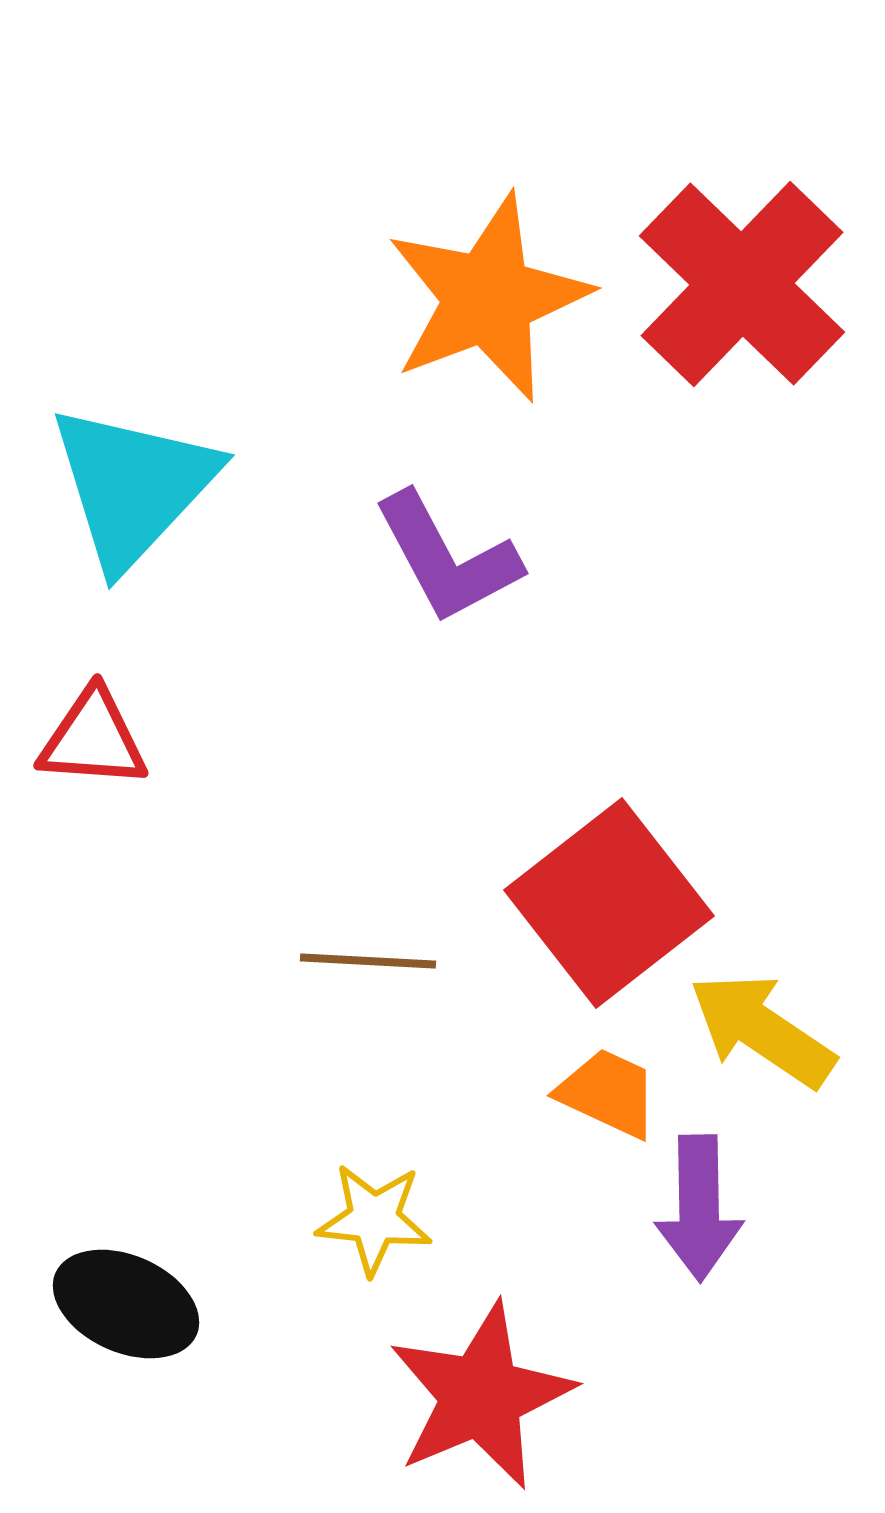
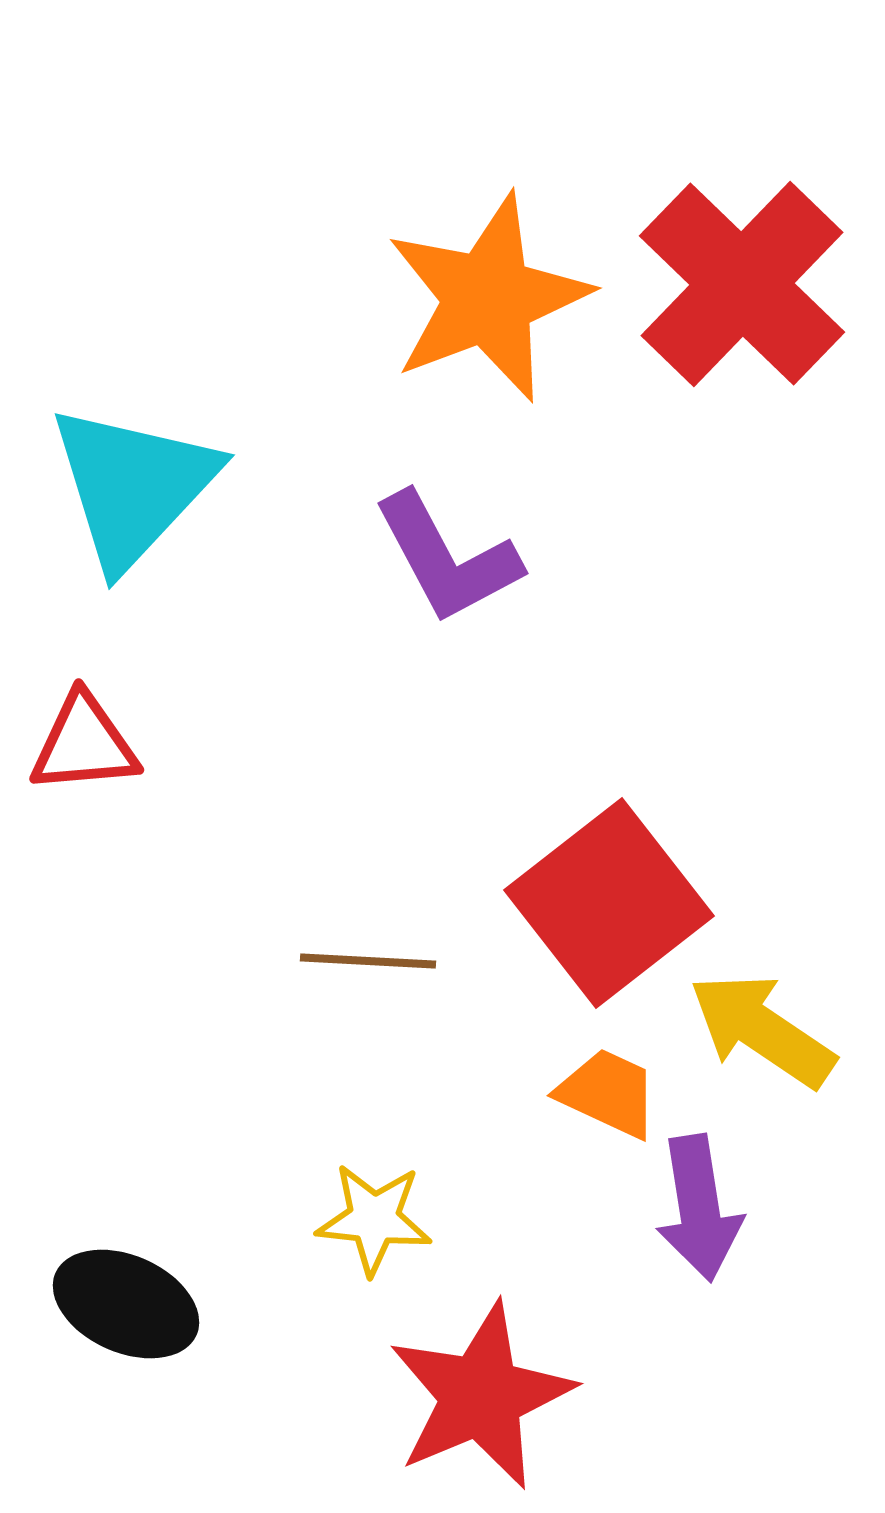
red triangle: moved 9 px left, 5 px down; rotated 9 degrees counterclockwise
purple arrow: rotated 8 degrees counterclockwise
